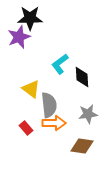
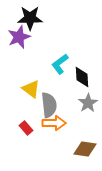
gray star: moved 11 px up; rotated 24 degrees counterclockwise
brown diamond: moved 3 px right, 3 px down
